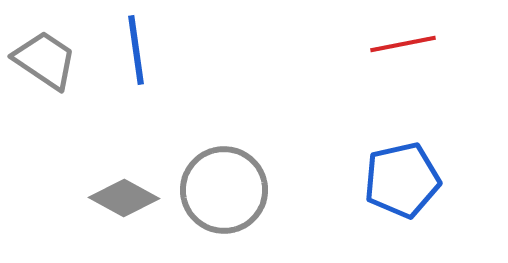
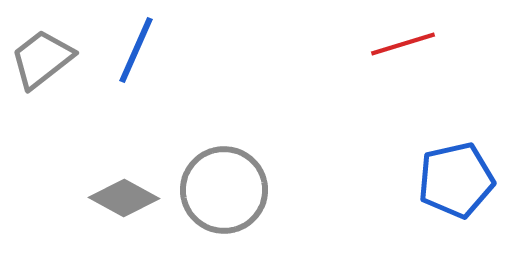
red line: rotated 6 degrees counterclockwise
blue line: rotated 32 degrees clockwise
gray trapezoid: moved 3 px left, 1 px up; rotated 72 degrees counterclockwise
blue pentagon: moved 54 px right
